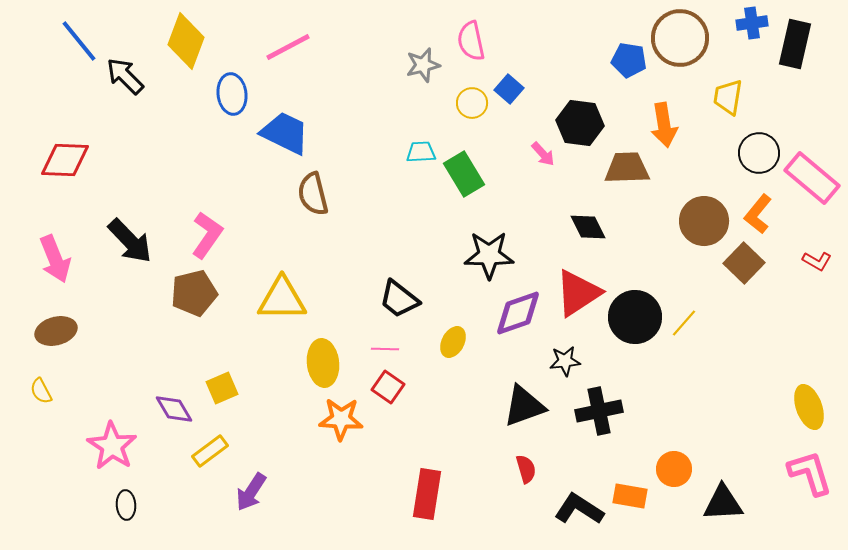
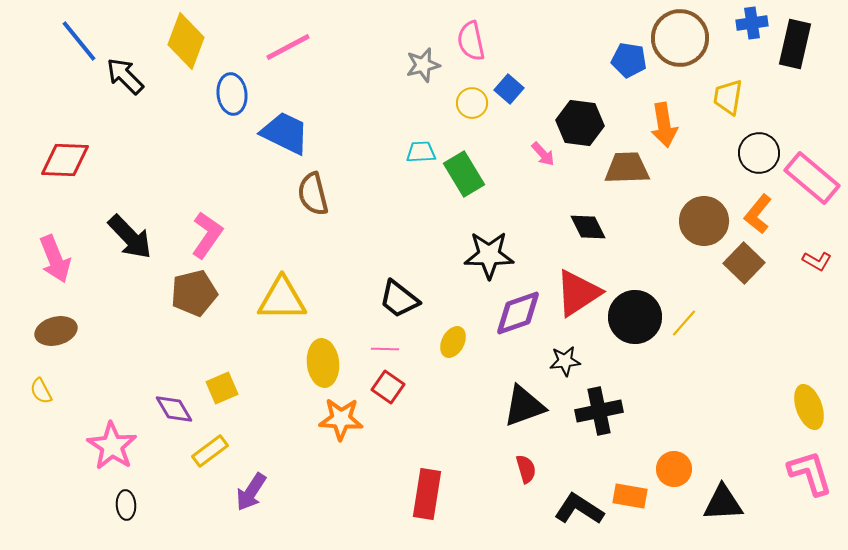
black arrow at (130, 241): moved 4 px up
